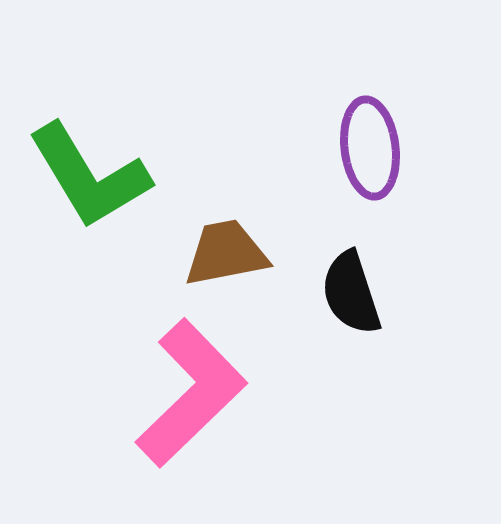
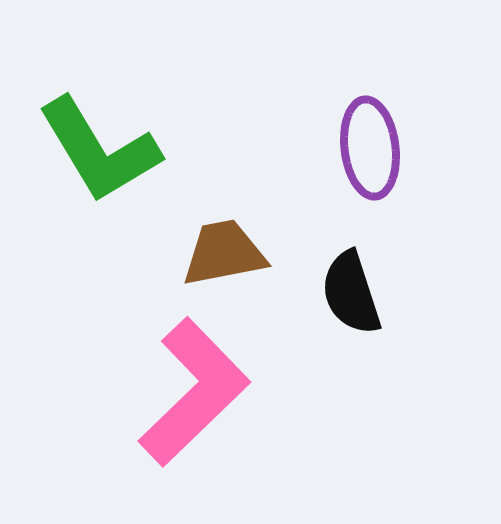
green L-shape: moved 10 px right, 26 px up
brown trapezoid: moved 2 px left
pink L-shape: moved 3 px right, 1 px up
